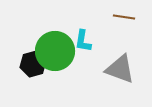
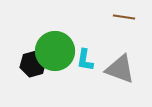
cyan L-shape: moved 2 px right, 19 px down
